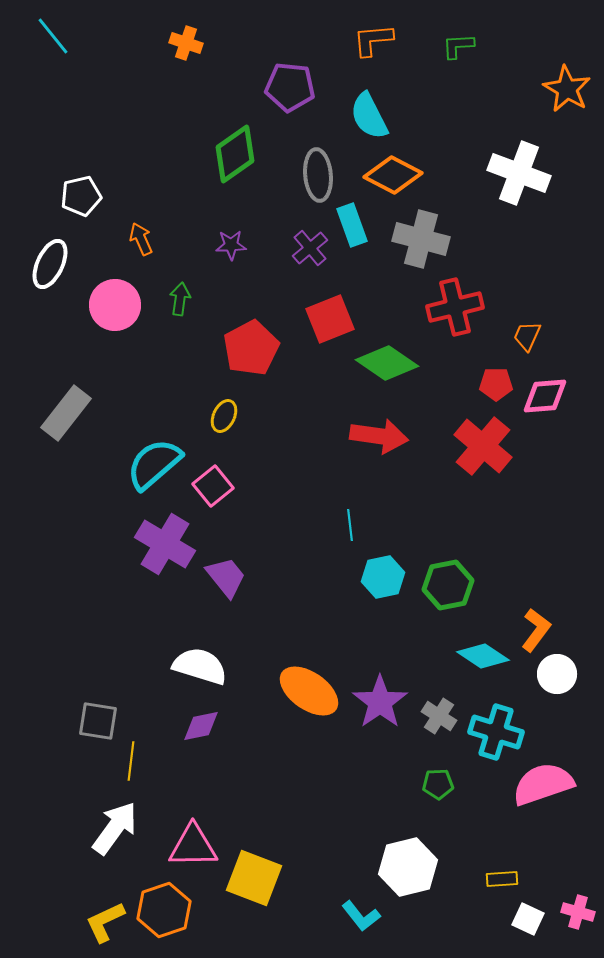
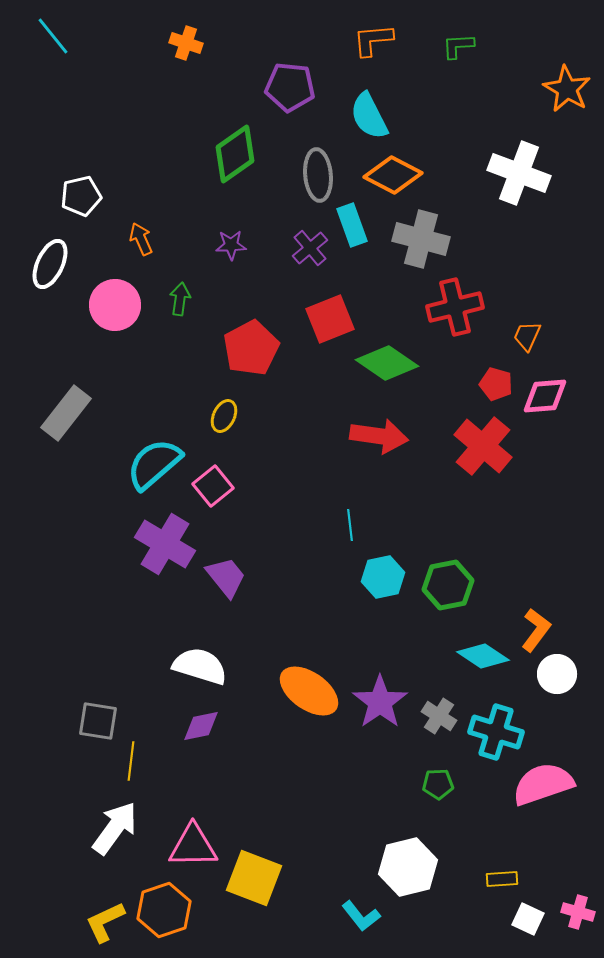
red pentagon at (496, 384): rotated 16 degrees clockwise
